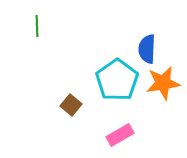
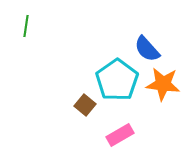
green line: moved 11 px left; rotated 10 degrees clockwise
blue semicircle: rotated 44 degrees counterclockwise
orange star: moved 1 px down; rotated 16 degrees clockwise
brown square: moved 14 px right
